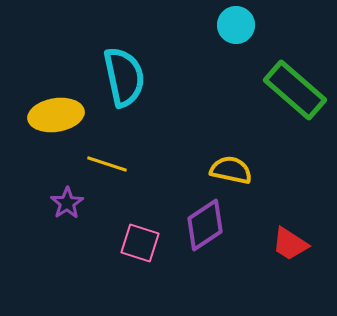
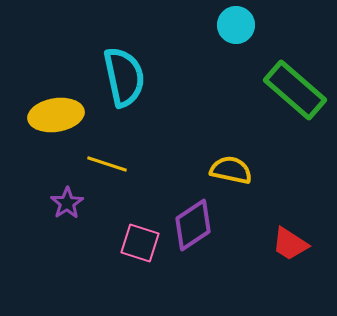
purple diamond: moved 12 px left
